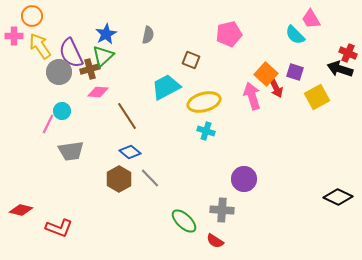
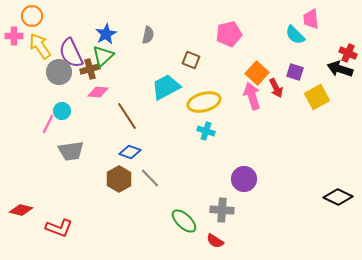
pink trapezoid: rotated 25 degrees clockwise
orange square: moved 9 px left, 1 px up
blue diamond: rotated 20 degrees counterclockwise
